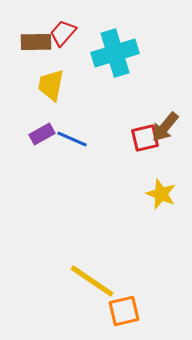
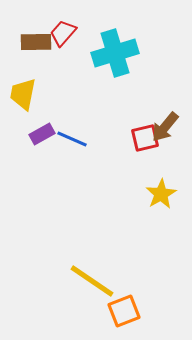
yellow trapezoid: moved 28 px left, 9 px down
yellow star: rotated 20 degrees clockwise
orange square: rotated 8 degrees counterclockwise
